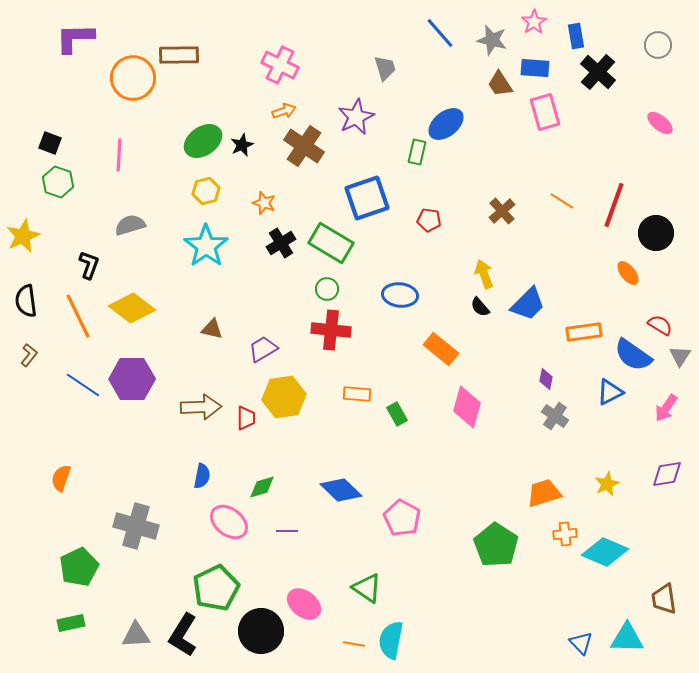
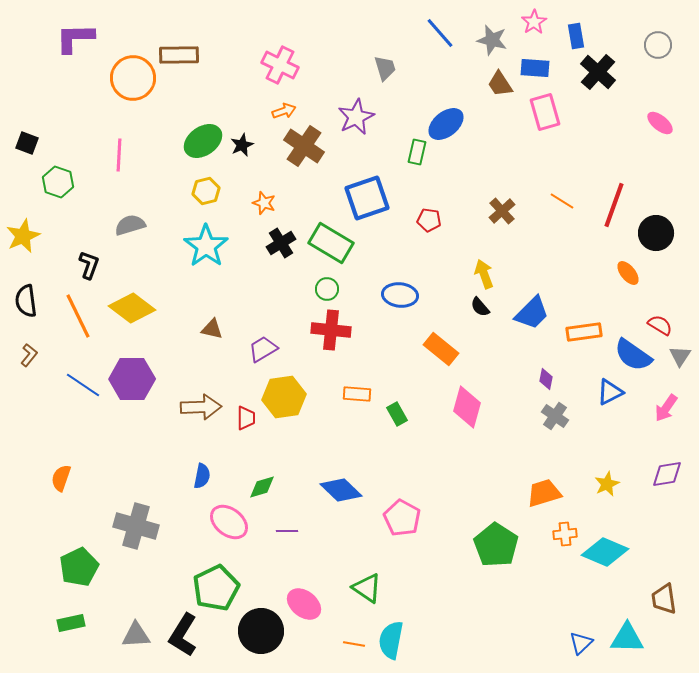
black square at (50, 143): moved 23 px left
blue trapezoid at (528, 304): moved 4 px right, 9 px down
blue triangle at (581, 643): rotated 30 degrees clockwise
